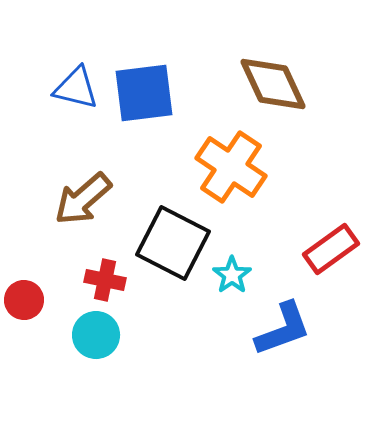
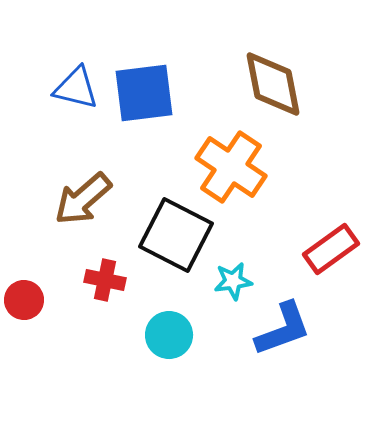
brown diamond: rotated 14 degrees clockwise
black square: moved 3 px right, 8 px up
cyan star: moved 1 px right, 6 px down; rotated 27 degrees clockwise
cyan circle: moved 73 px right
